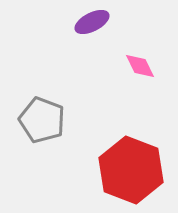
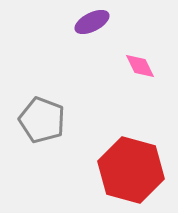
red hexagon: rotated 6 degrees counterclockwise
